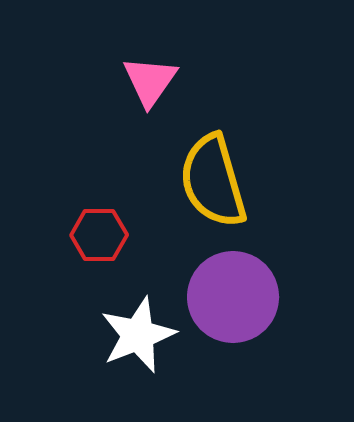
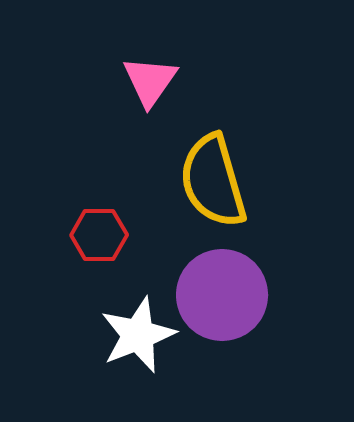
purple circle: moved 11 px left, 2 px up
